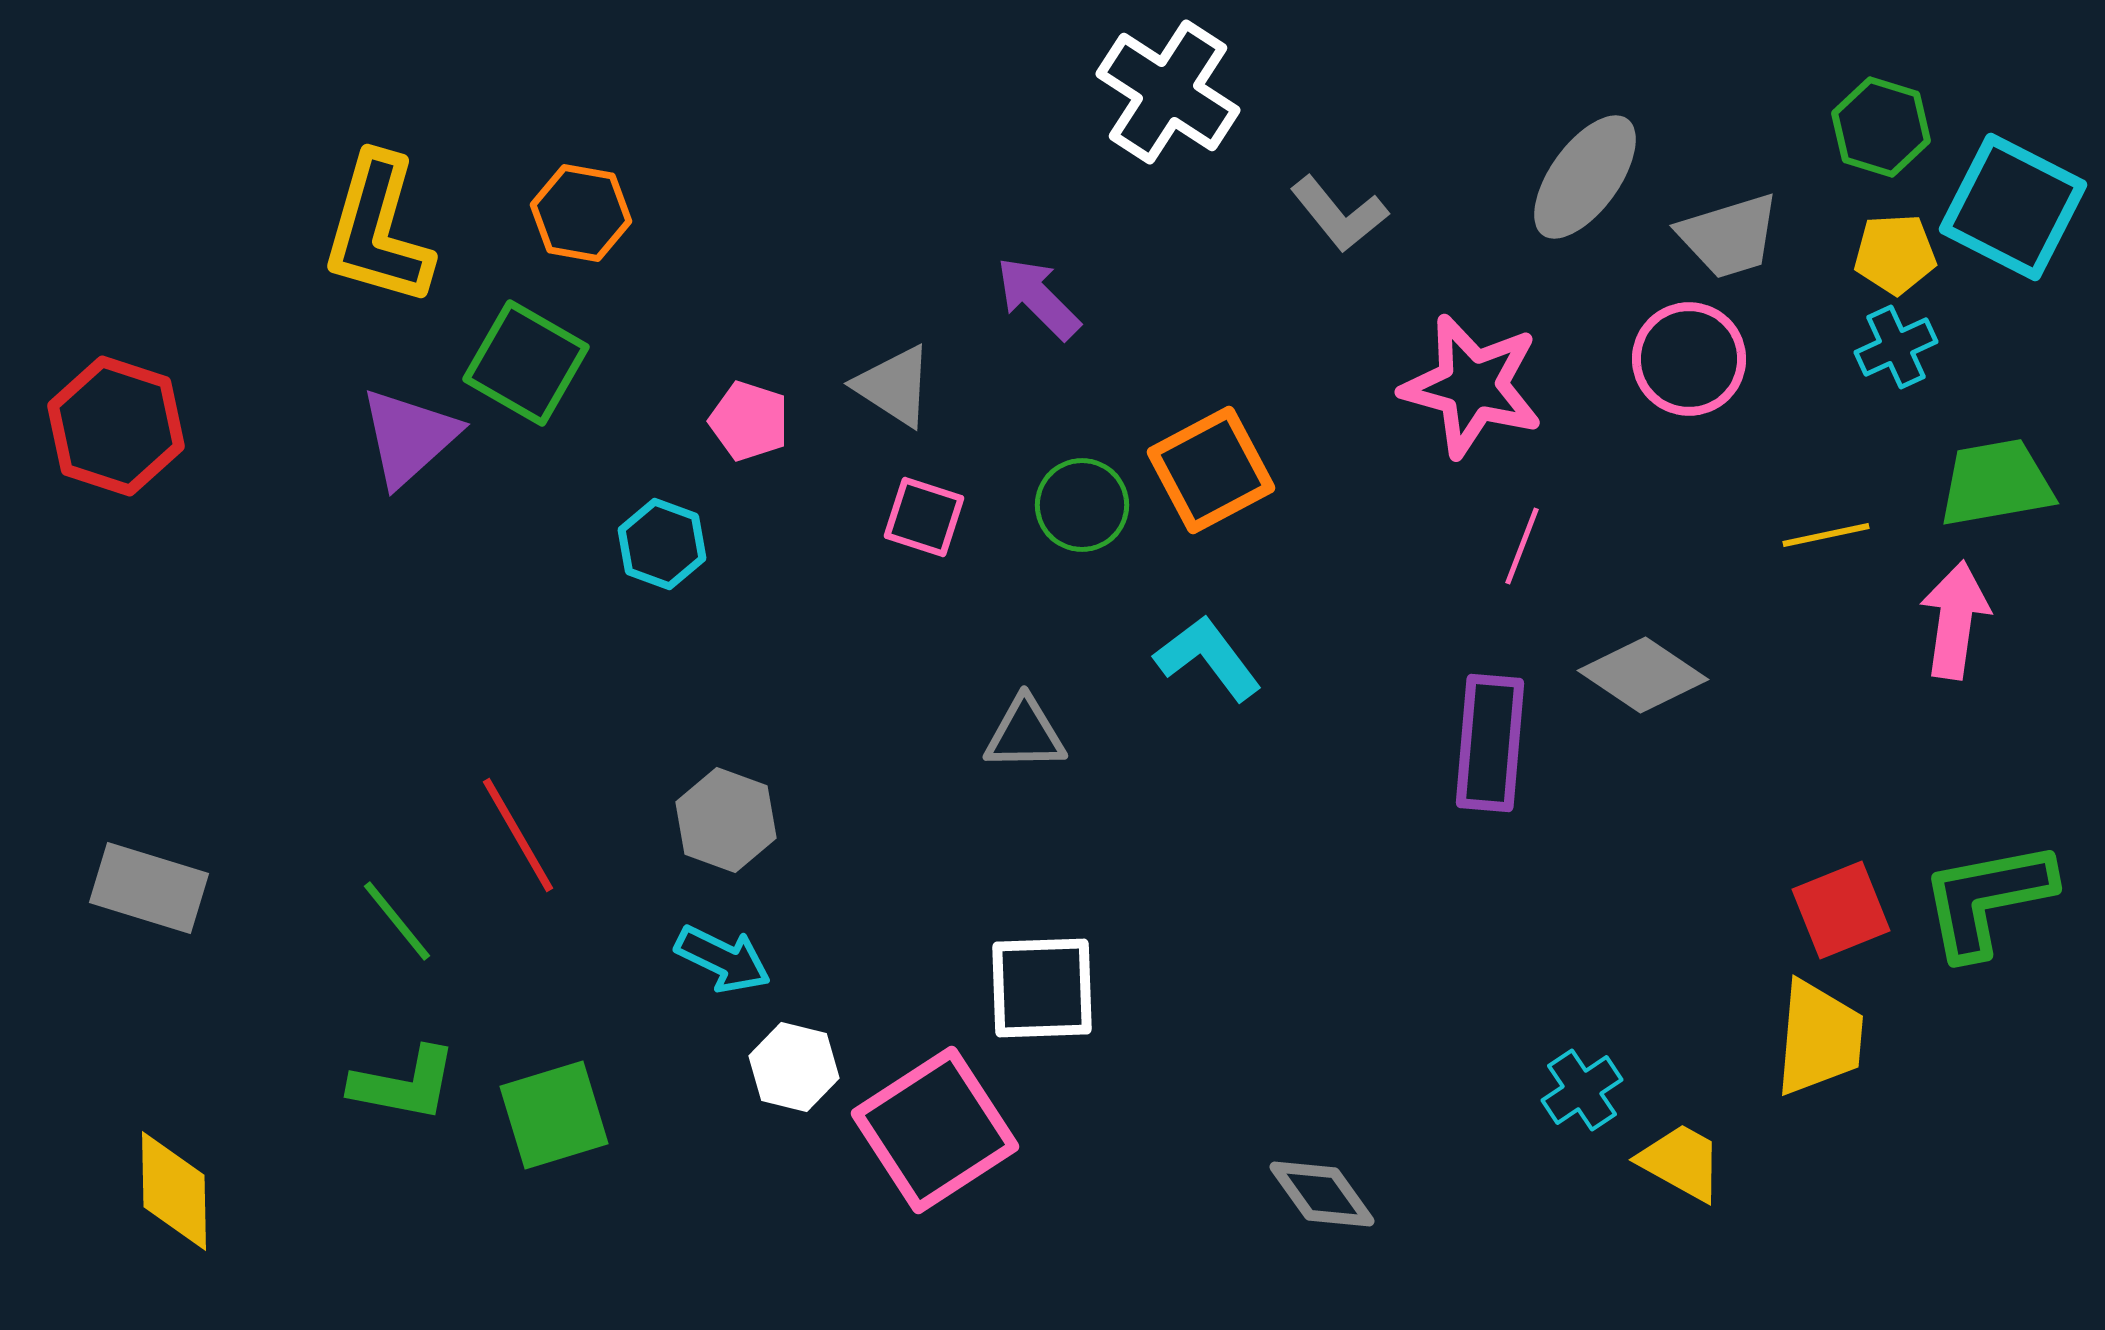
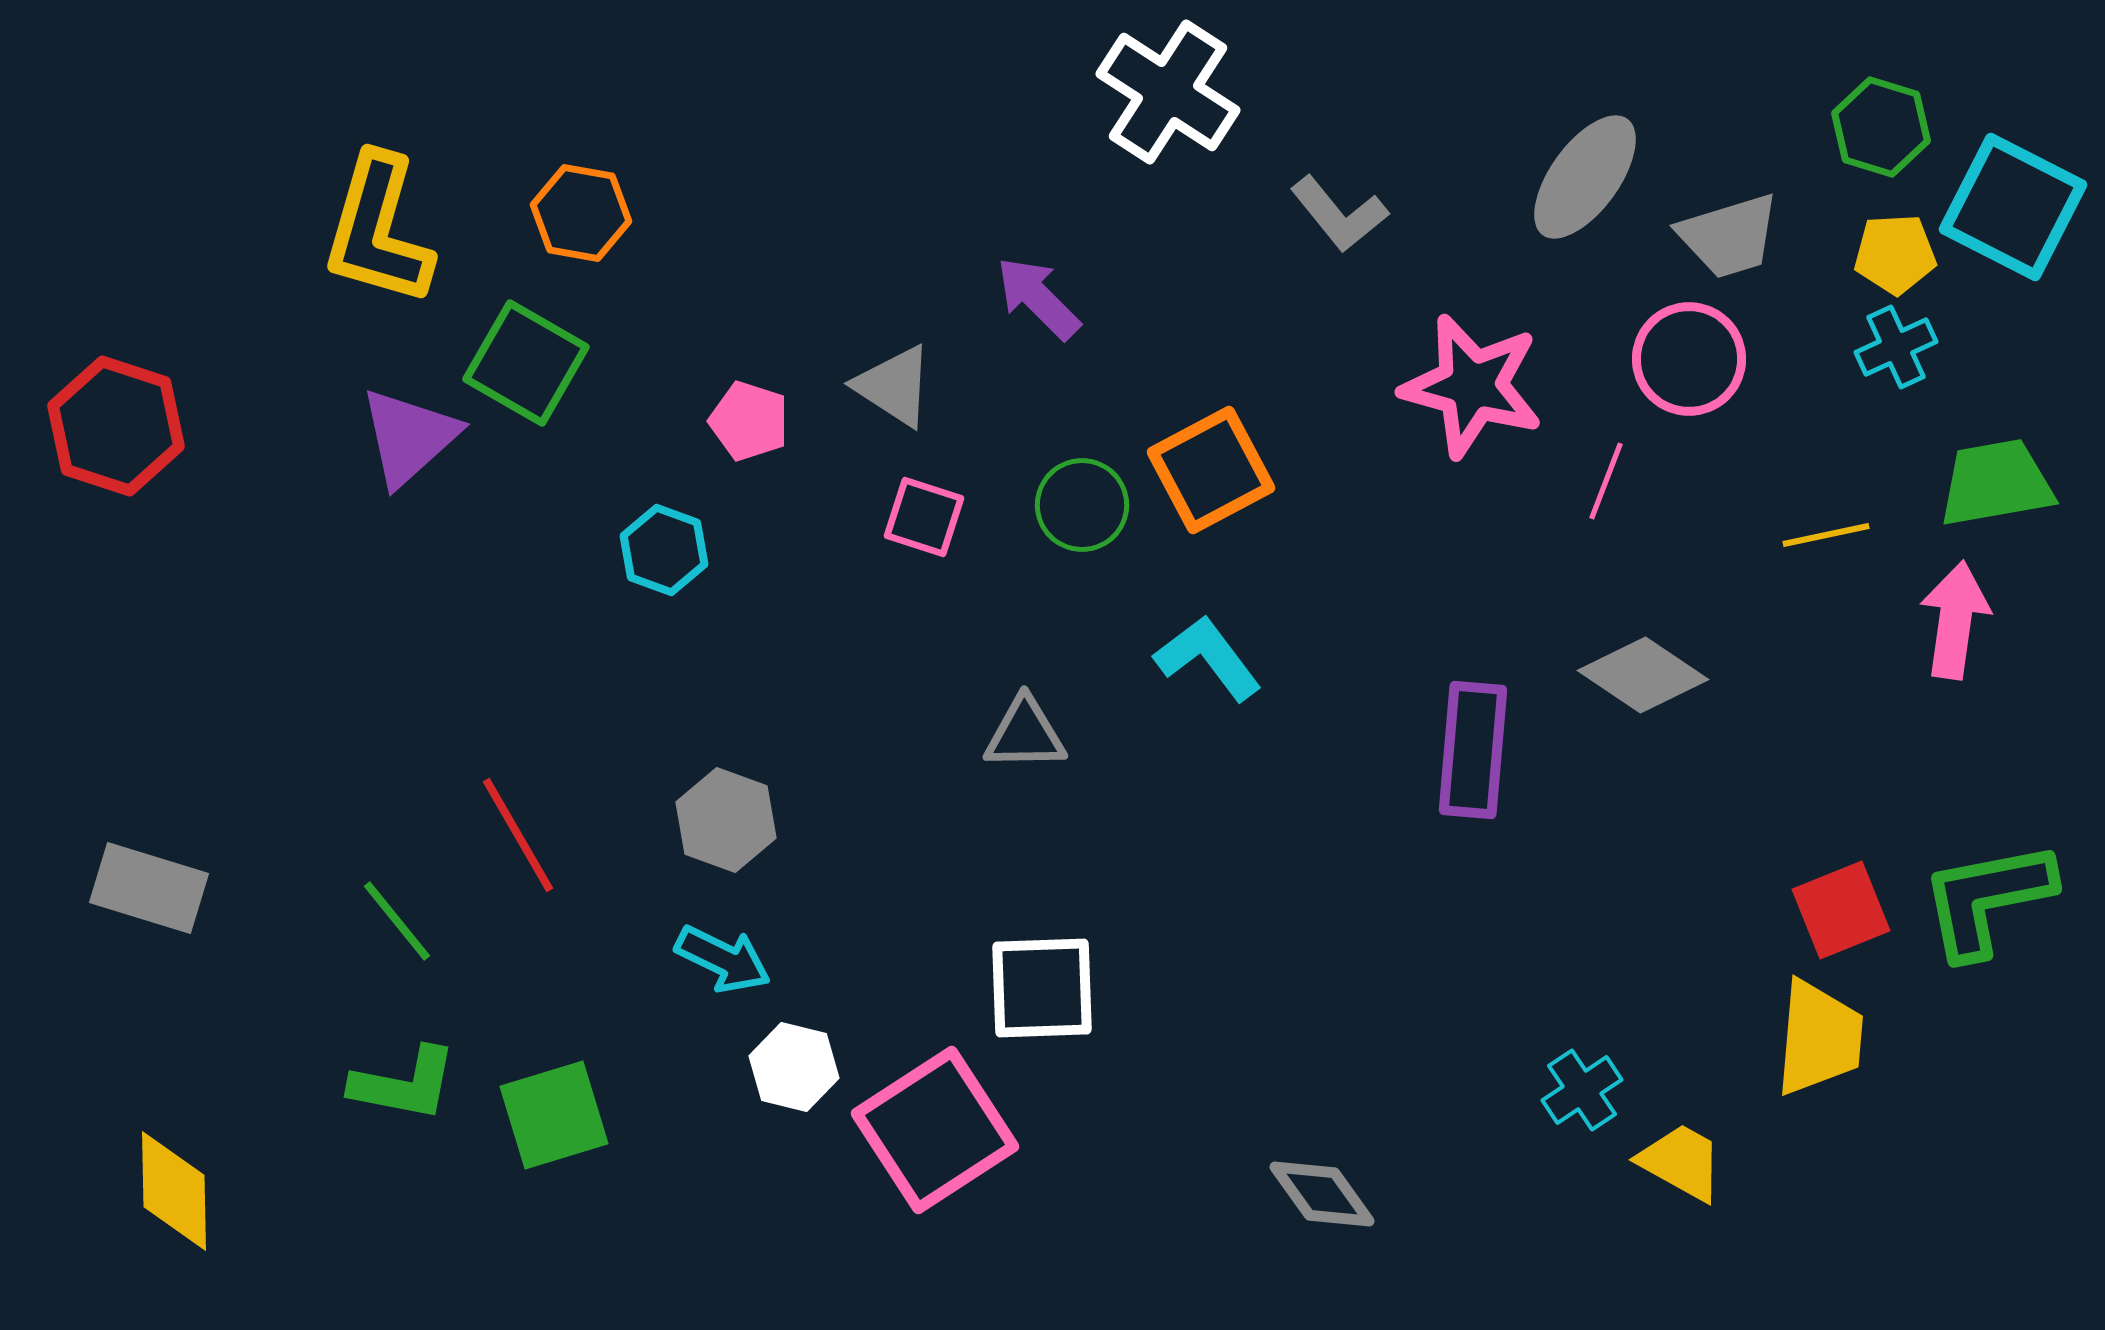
cyan hexagon at (662, 544): moved 2 px right, 6 px down
pink line at (1522, 546): moved 84 px right, 65 px up
purple rectangle at (1490, 743): moved 17 px left, 7 px down
